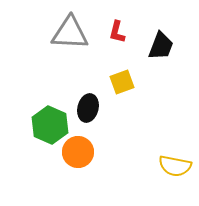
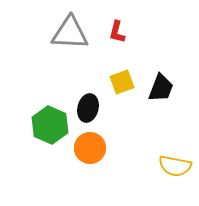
black trapezoid: moved 42 px down
orange circle: moved 12 px right, 4 px up
